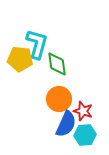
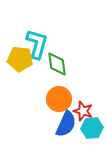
cyan hexagon: moved 7 px right, 7 px up
